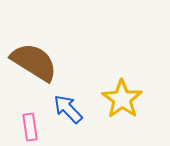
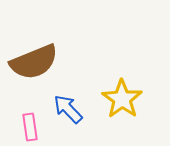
brown semicircle: rotated 126 degrees clockwise
